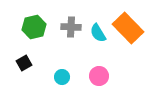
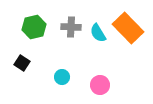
black square: moved 2 px left; rotated 28 degrees counterclockwise
pink circle: moved 1 px right, 9 px down
